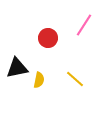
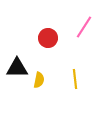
pink line: moved 2 px down
black triangle: rotated 10 degrees clockwise
yellow line: rotated 42 degrees clockwise
